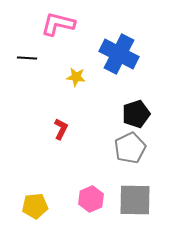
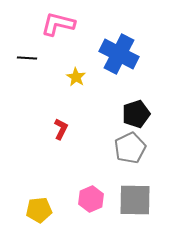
yellow star: rotated 24 degrees clockwise
yellow pentagon: moved 4 px right, 4 px down
